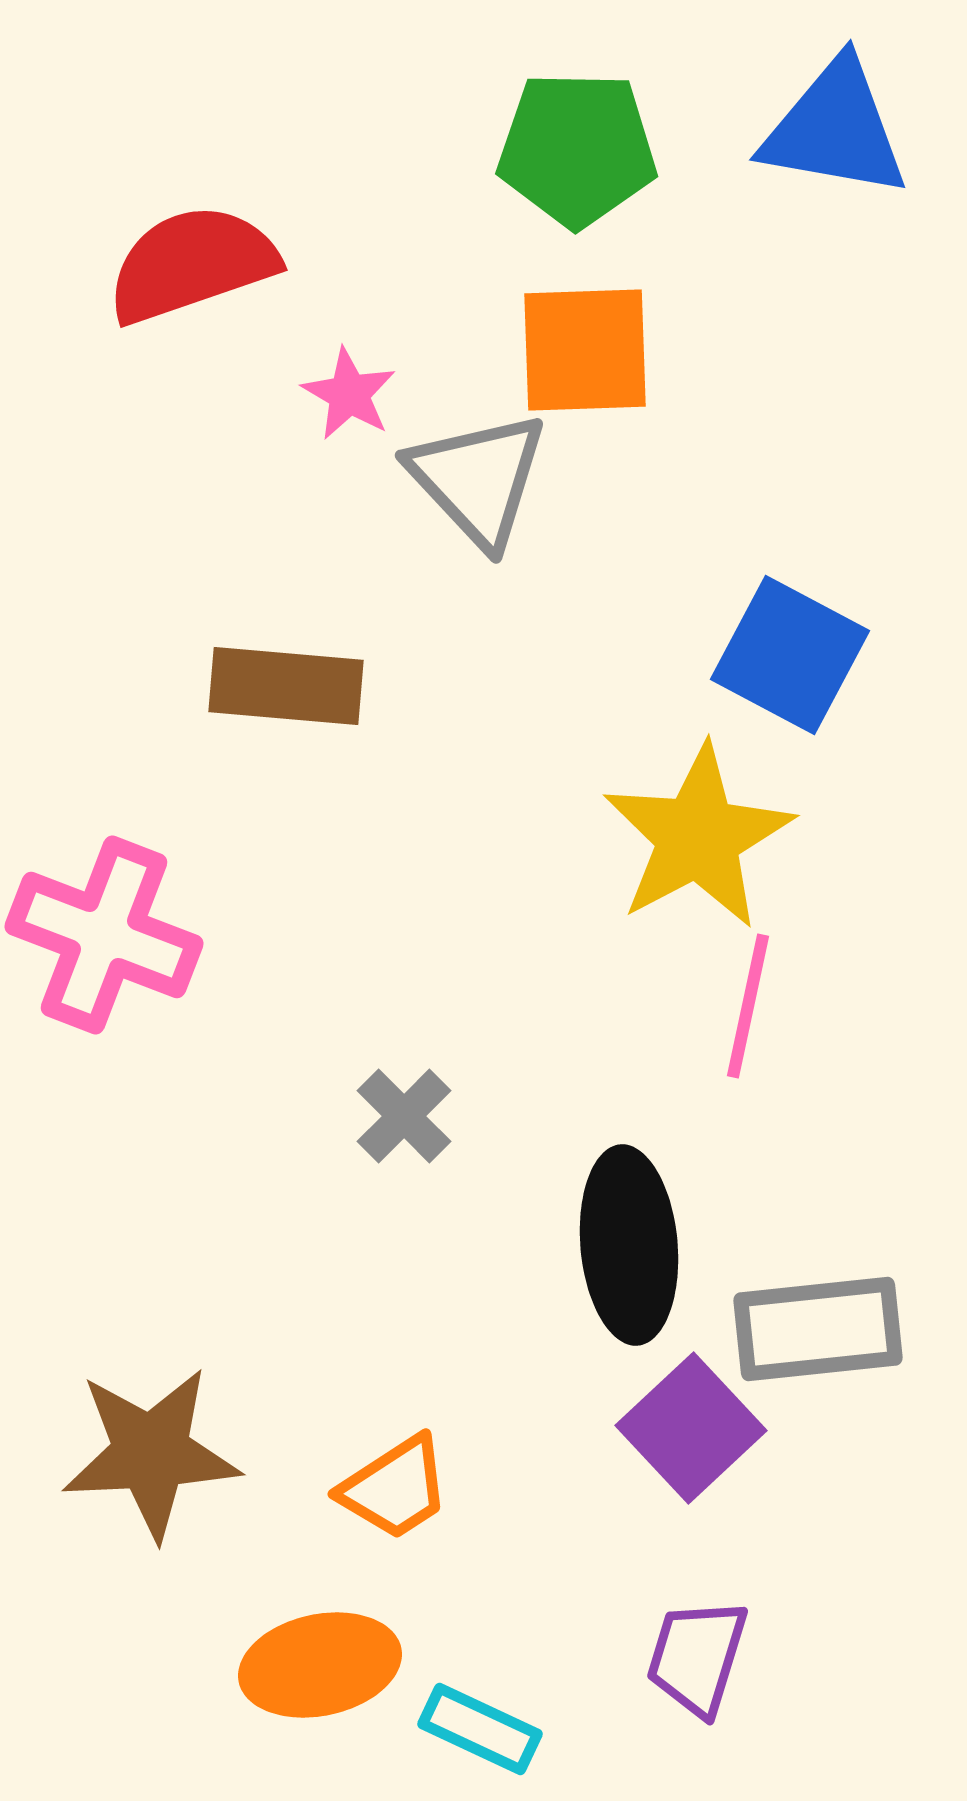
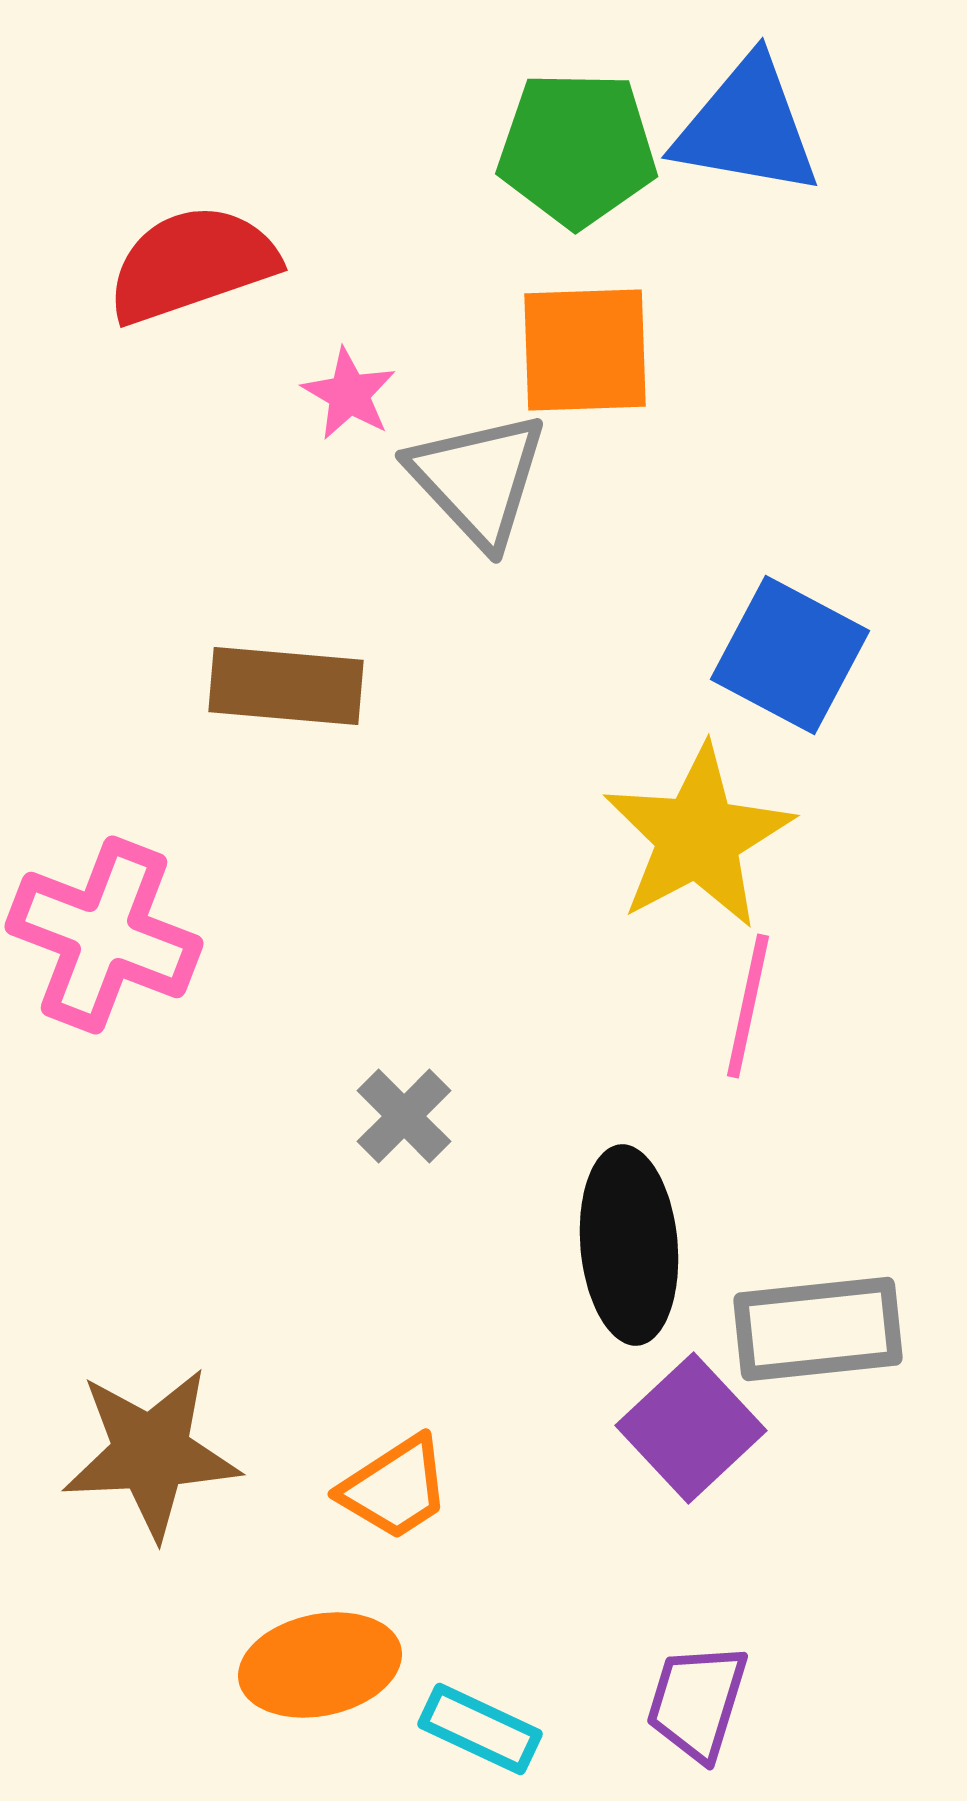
blue triangle: moved 88 px left, 2 px up
purple trapezoid: moved 45 px down
